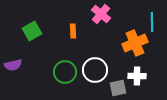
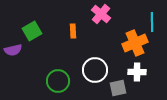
purple semicircle: moved 15 px up
green circle: moved 7 px left, 9 px down
white cross: moved 4 px up
